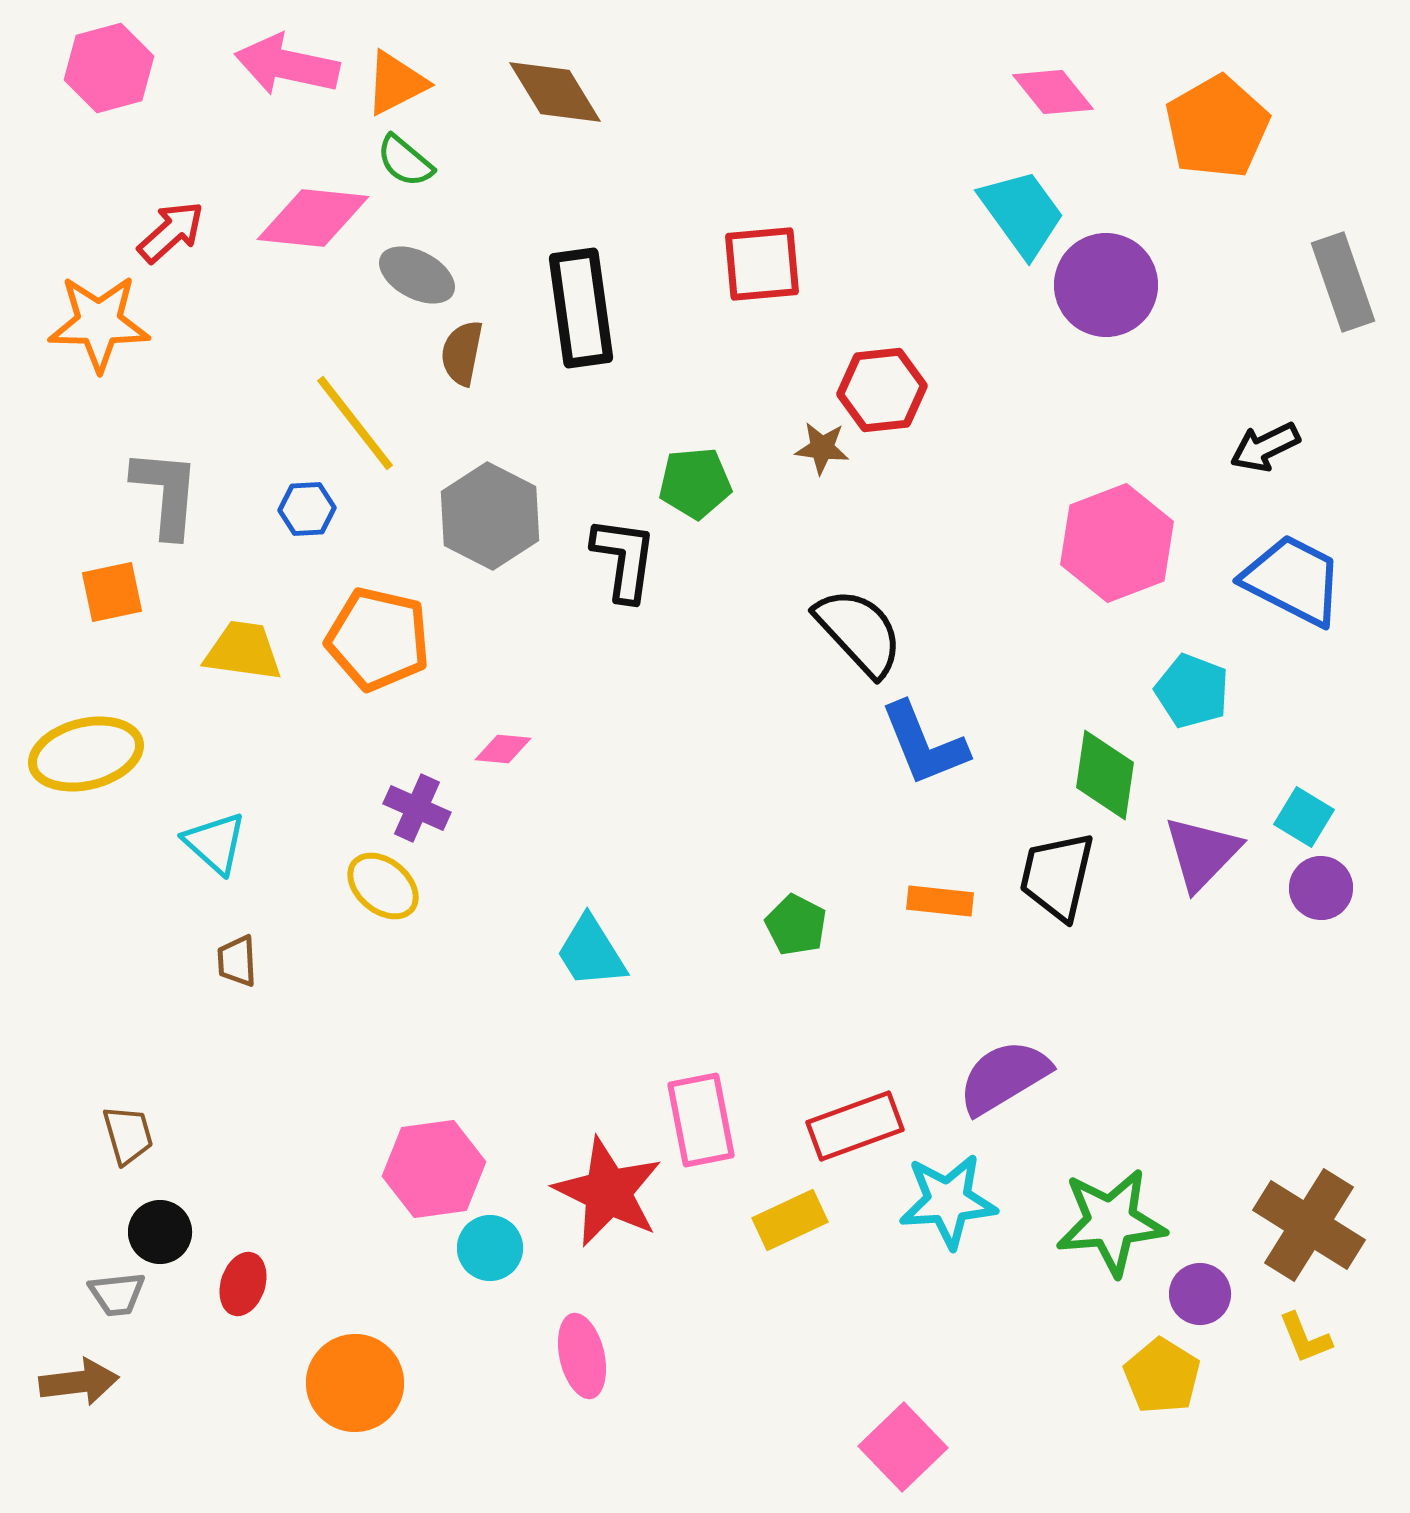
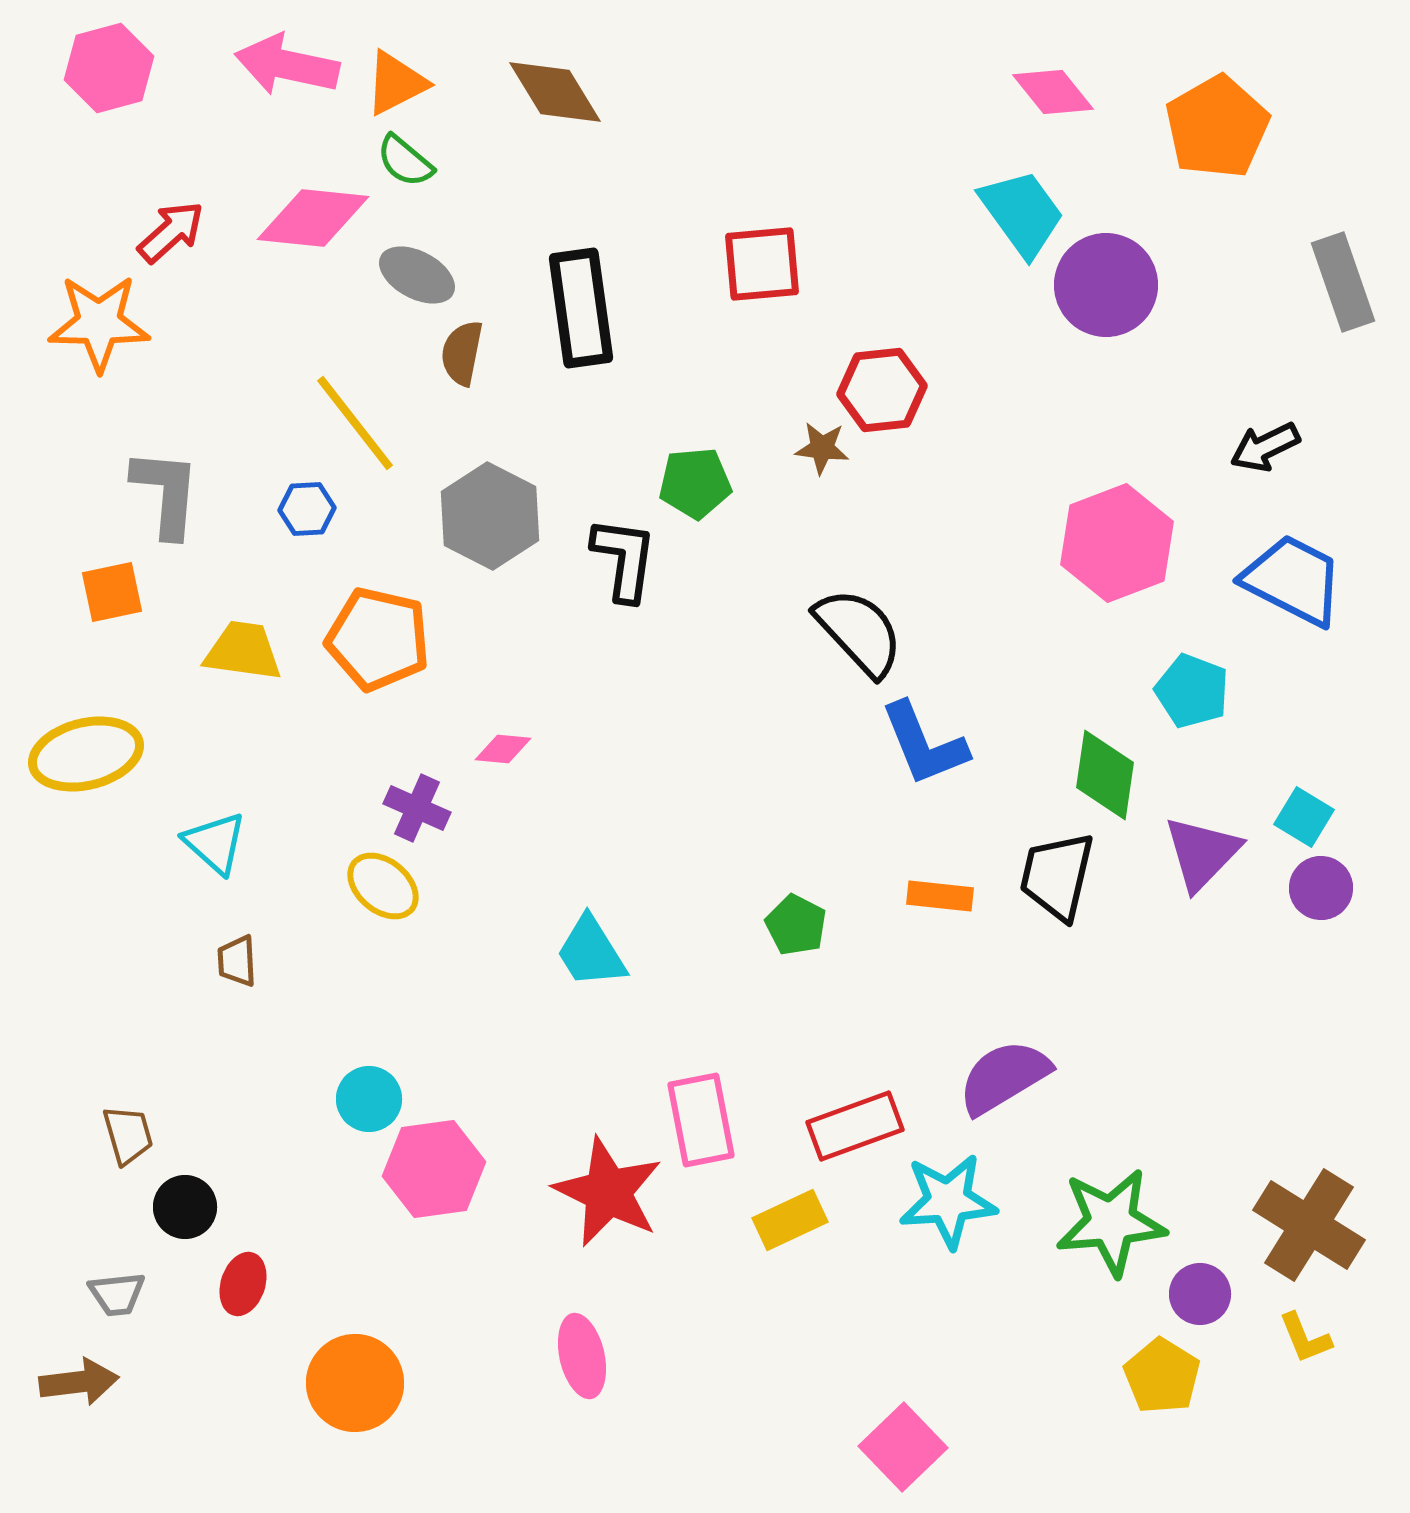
orange rectangle at (940, 901): moved 5 px up
black circle at (160, 1232): moved 25 px right, 25 px up
cyan circle at (490, 1248): moved 121 px left, 149 px up
